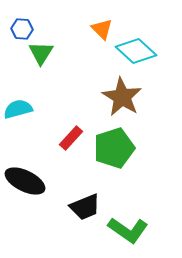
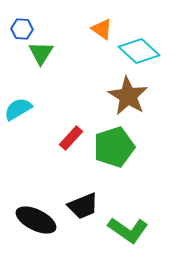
orange triangle: rotated 10 degrees counterclockwise
cyan diamond: moved 3 px right
brown star: moved 6 px right, 1 px up
cyan semicircle: rotated 16 degrees counterclockwise
green pentagon: moved 1 px up
black ellipse: moved 11 px right, 39 px down
black trapezoid: moved 2 px left, 1 px up
